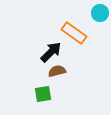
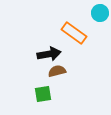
black arrow: moved 2 px left, 2 px down; rotated 35 degrees clockwise
